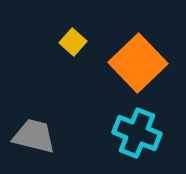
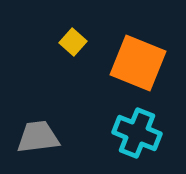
orange square: rotated 24 degrees counterclockwise
gray trapezoid: moved 4 px right, 1 px down; rotated 21 degrees counterclockwise
